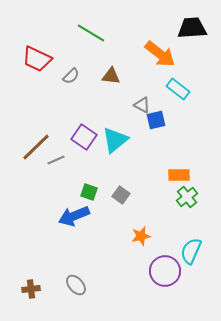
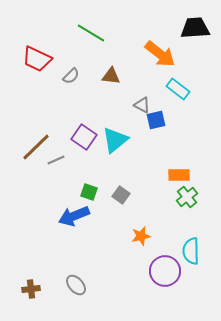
black trapezoid: moved 3 px right
cyan semicircle: rotated 24 degrees counterclockwise
